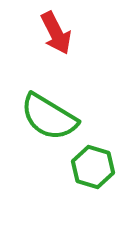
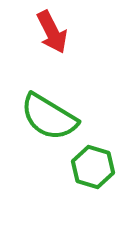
red arrow: moved 4 px left, 1 px up
